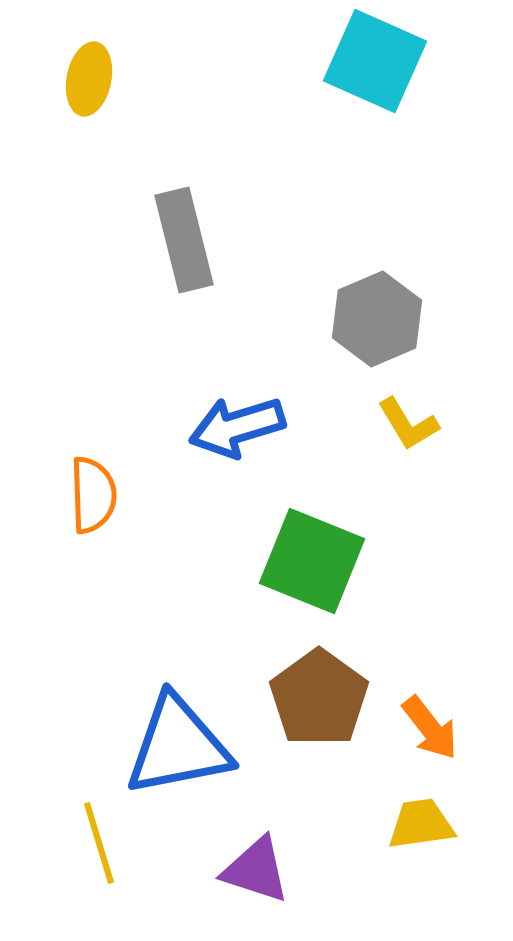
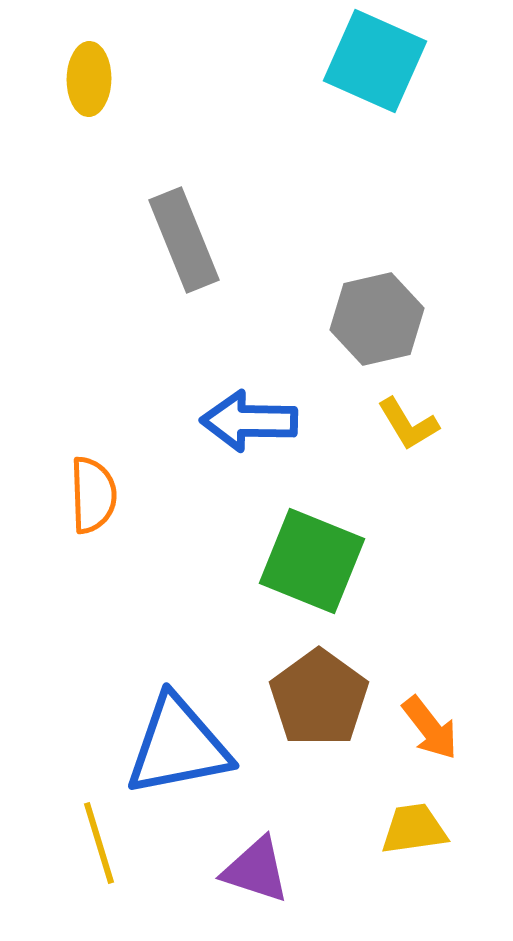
yellow ellipse: rotated 10 degrees counterclockwise
gray rectangle: rotated 8 degrees counterclockwise
gray hexagon: rotated 10 degrees clockwise
blue arrow: moved 12 px right, 6 px up; rotated 18 degrees clockwise
yellow trapezoid: moved 7 px left, 5 px down
